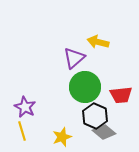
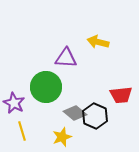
purple triangle: moved 8 px left; rotated 45 degrees clockwise
green circle: moved 39 px left
purple star: moved 11 px left, 4 px up
gray diamond: moved 29 px left, 19 px up
